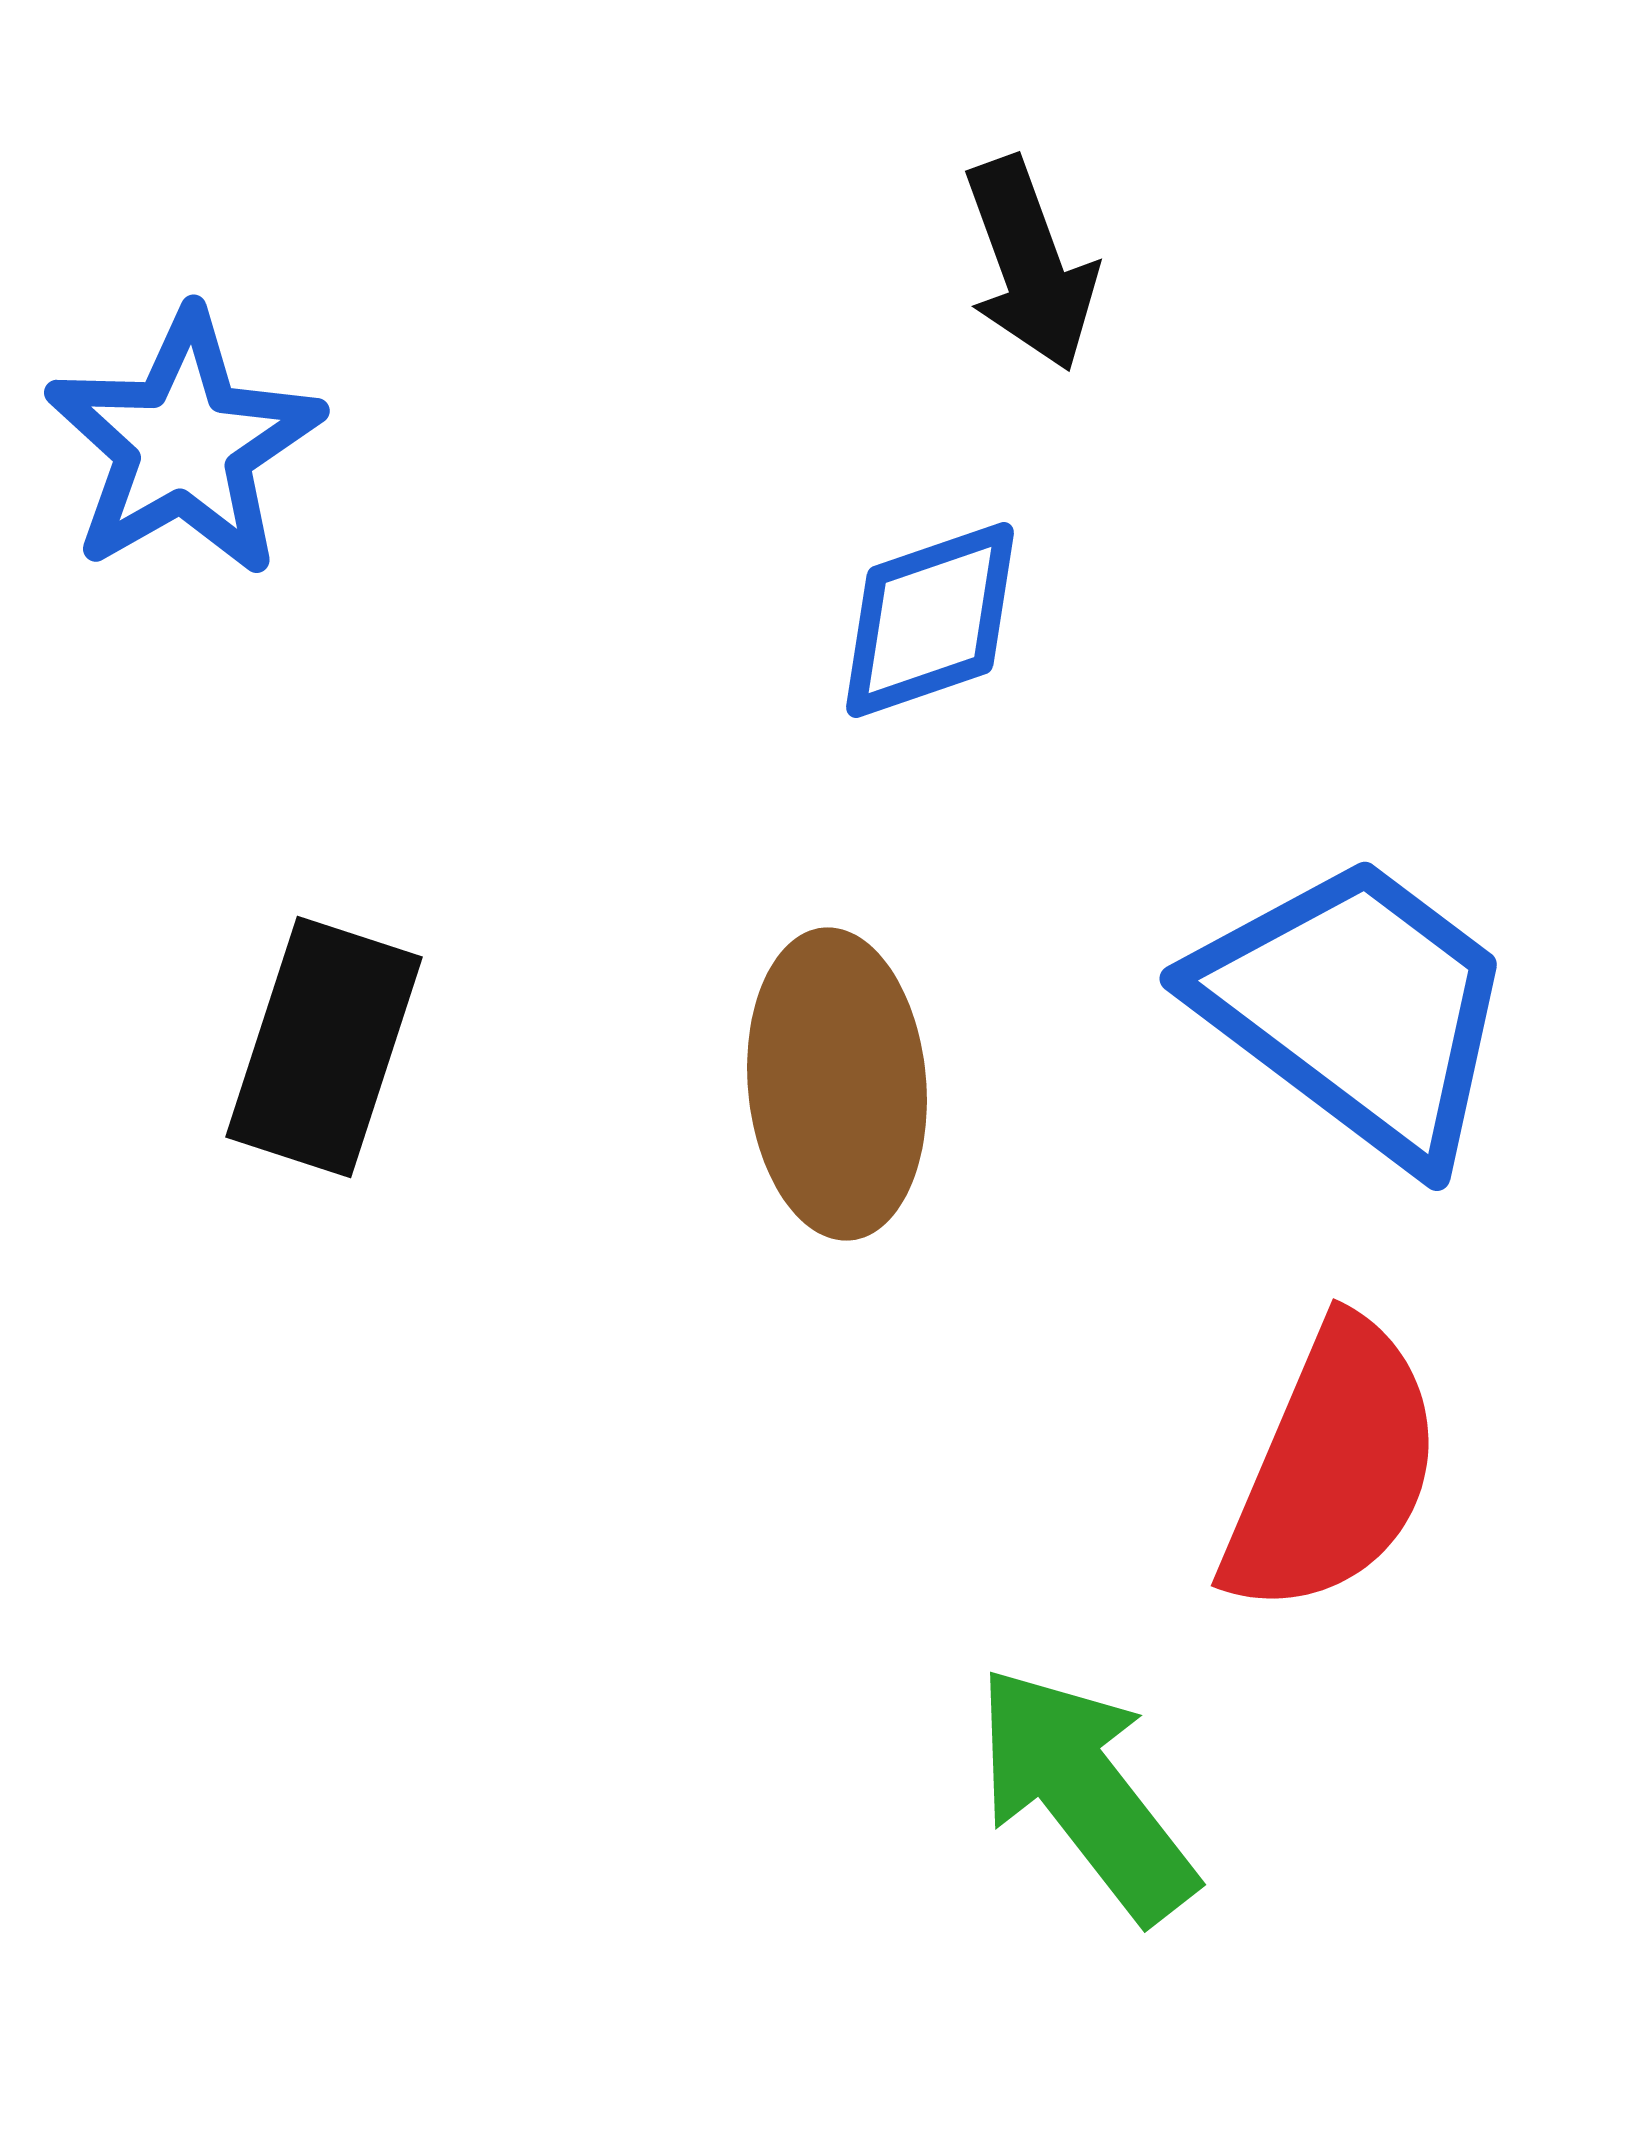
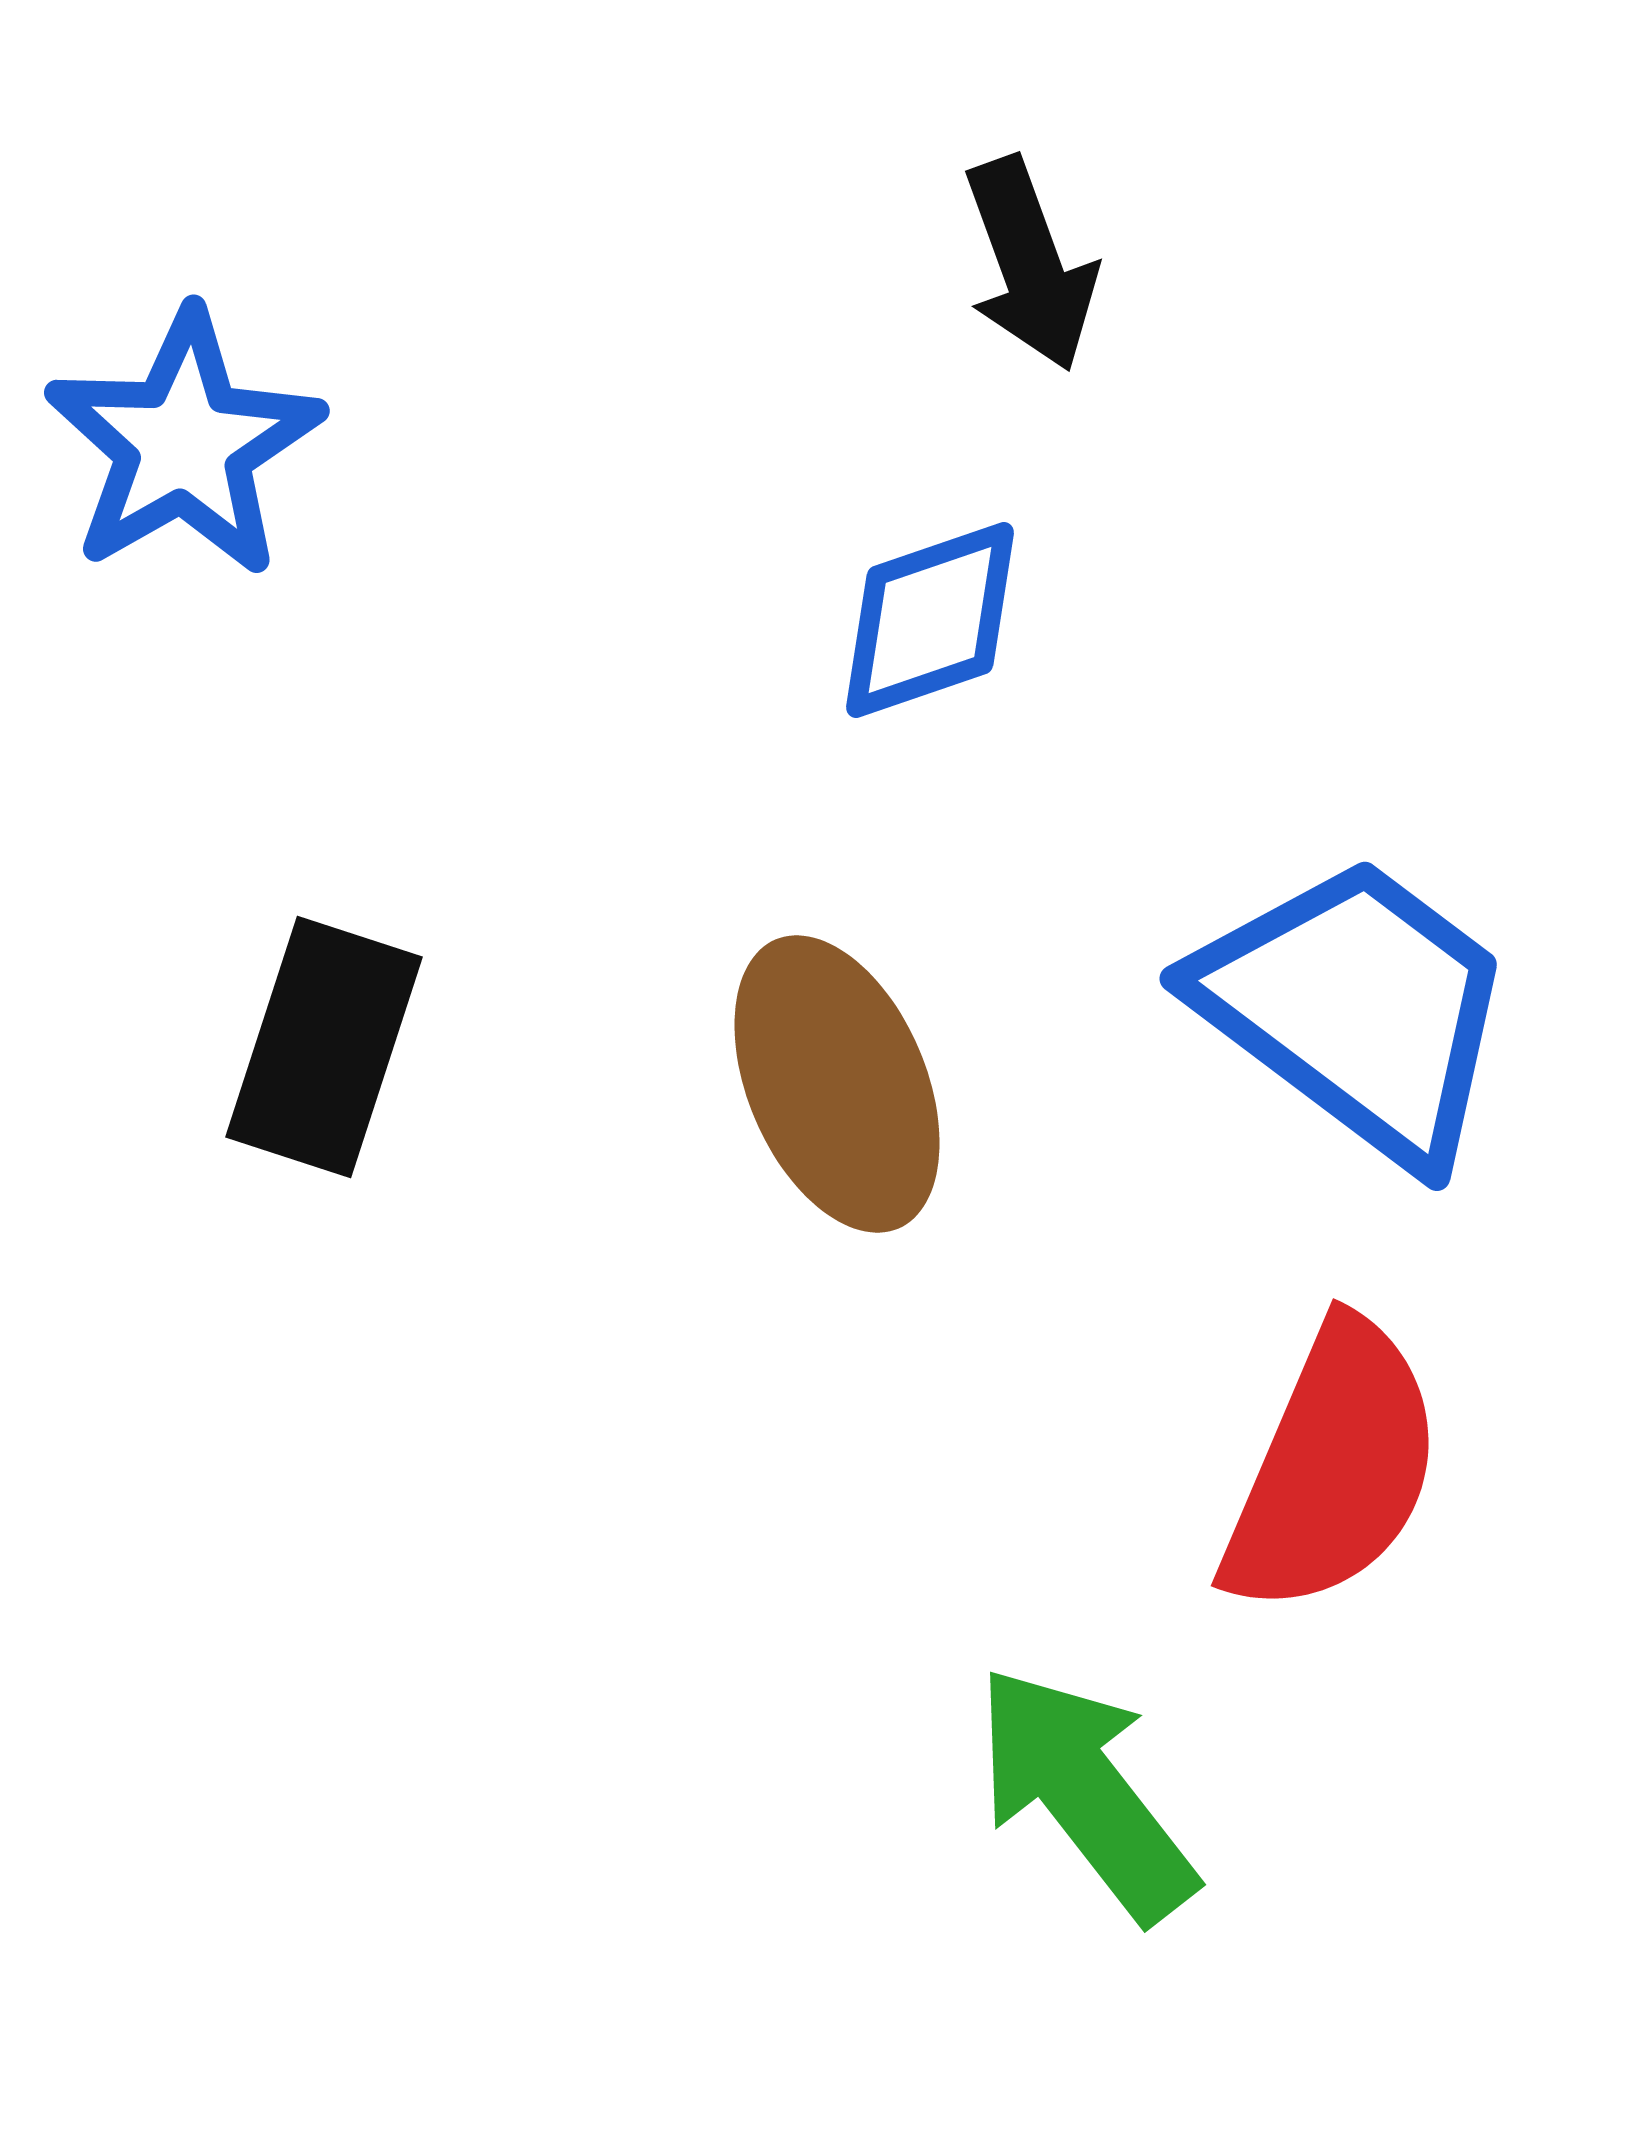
brown ellipse: rotated 18 degrees counterclockwise
